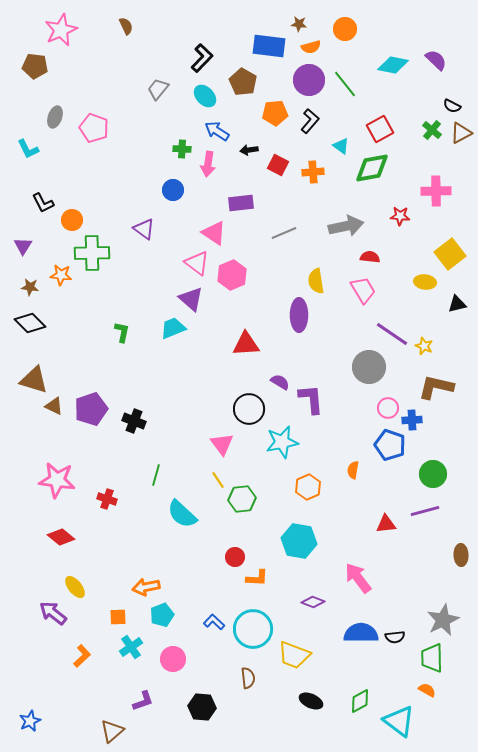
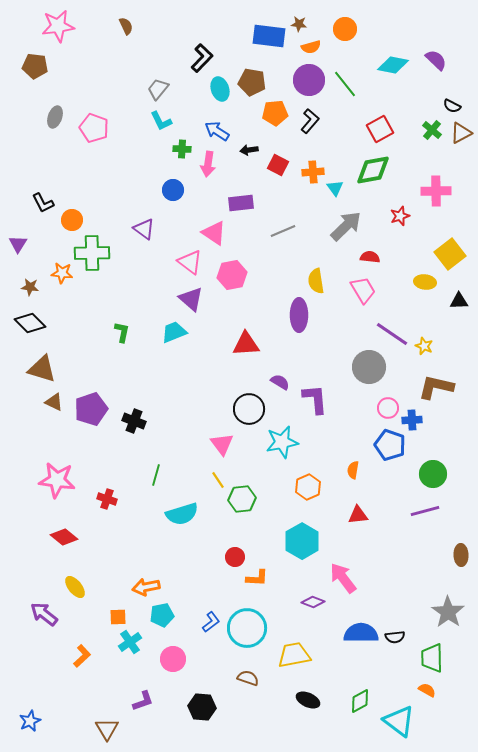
pink star at (61, 30): moved 3 px left, 4 px up; rotated 16 degrees clockwise
blue rectangle at (269, 46): moved 10 px up
brown pentagon at (243, 82): moved 9 px right; rotated 20 degrees counterclockwise
cyan ellipse at (205, 96): moved 15 px right, 7 px up; rotated 25 degrees clockwise
cyan triangle at (341, 146): moved 6 px left, 42 px down; rotated 18 degrees clockwise
cyan L-shape at (28, 149): moved 133 px right, 28 px up
green diamond at (372, 168): moved 1 px right, 2 px down
red star at (400, 216): rotated 24 degrees counterclockwise
gray arrow at (346, 226): rotated 32 degrees counterclockwise
gray line at (284, 233): moved 1 px left, 2 px up
purple triangle at (23, 246): moved 5 px left, 2 px up
pink triangle at (197, 263): moved 7 px left, 1 px up
orange star at (61, 275): moved 1 px right, 2 px up
pink hexagon at (232, 275): rotated 12 degrees clockwise
black triangle at (457, 304): moved 2 px right, 3 px up; rotated 12 degrees clockwise
cyan trapezoid at (173, 328): moved 1 px right, 4 px down
brown triangle at (34, 380): moved 8 px right, 11 px up
purple L-shape at (311, 399): moved 4 px right
brown triangle at (54, 406): moved 4 px up
cyan semicircle at (182, 514): rotated 60 degrees counterclockwise
red triangle at (386, 524): moved 28 px left, 9 px up
red diamond at (61, 537): moved 3 px right
cyan hexagon at (299, 541): moved 3 px right; rotated 20 degrees clockwise
pink arrow at (358, 578): moved 15 px left
purple arrow at (53, 613): moved 9 px left, 1 px down
cyan pentagon at (162, 615): rotated 10 degrees clockwise
gray star at (443, 620): moved 5 px right, 8 px up; rotated 12 degrees counterclockwise
blue L-shape at (214, 622): moved 3 px left; rotated 100 degrees clockwise
cyan circle at (253, 629): moved 6 px left, 1 px up
cyan cross at (131, 647): moved 1 px left, 5 px up
yellow trapezoid at (294, 655): rotated 148 degrees clockwise
brown semicircle at (248, 678): rotated 65 degrees counterclockwise
black ellipse at (311, 701): moved 3 px left, 1 px up
brown triangle at (112, 731): moved 5 px left, 2 px up; rotated 20 degrees counterclockwise
